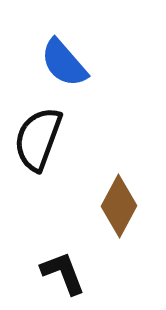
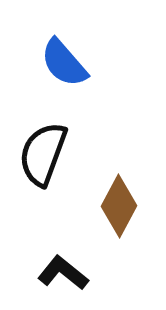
black semicircle: moved 5 px right, 15 px down
black L-shape: rotated 30 degrees counterclockwise
